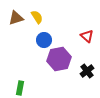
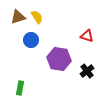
brown triangle: moved 2 px right, 1 px up
red triangle: rotated 24 degrees counterclockwise
blue circle: moved 13 px left
purple hexagon: rotated 20 degrees clockwise
